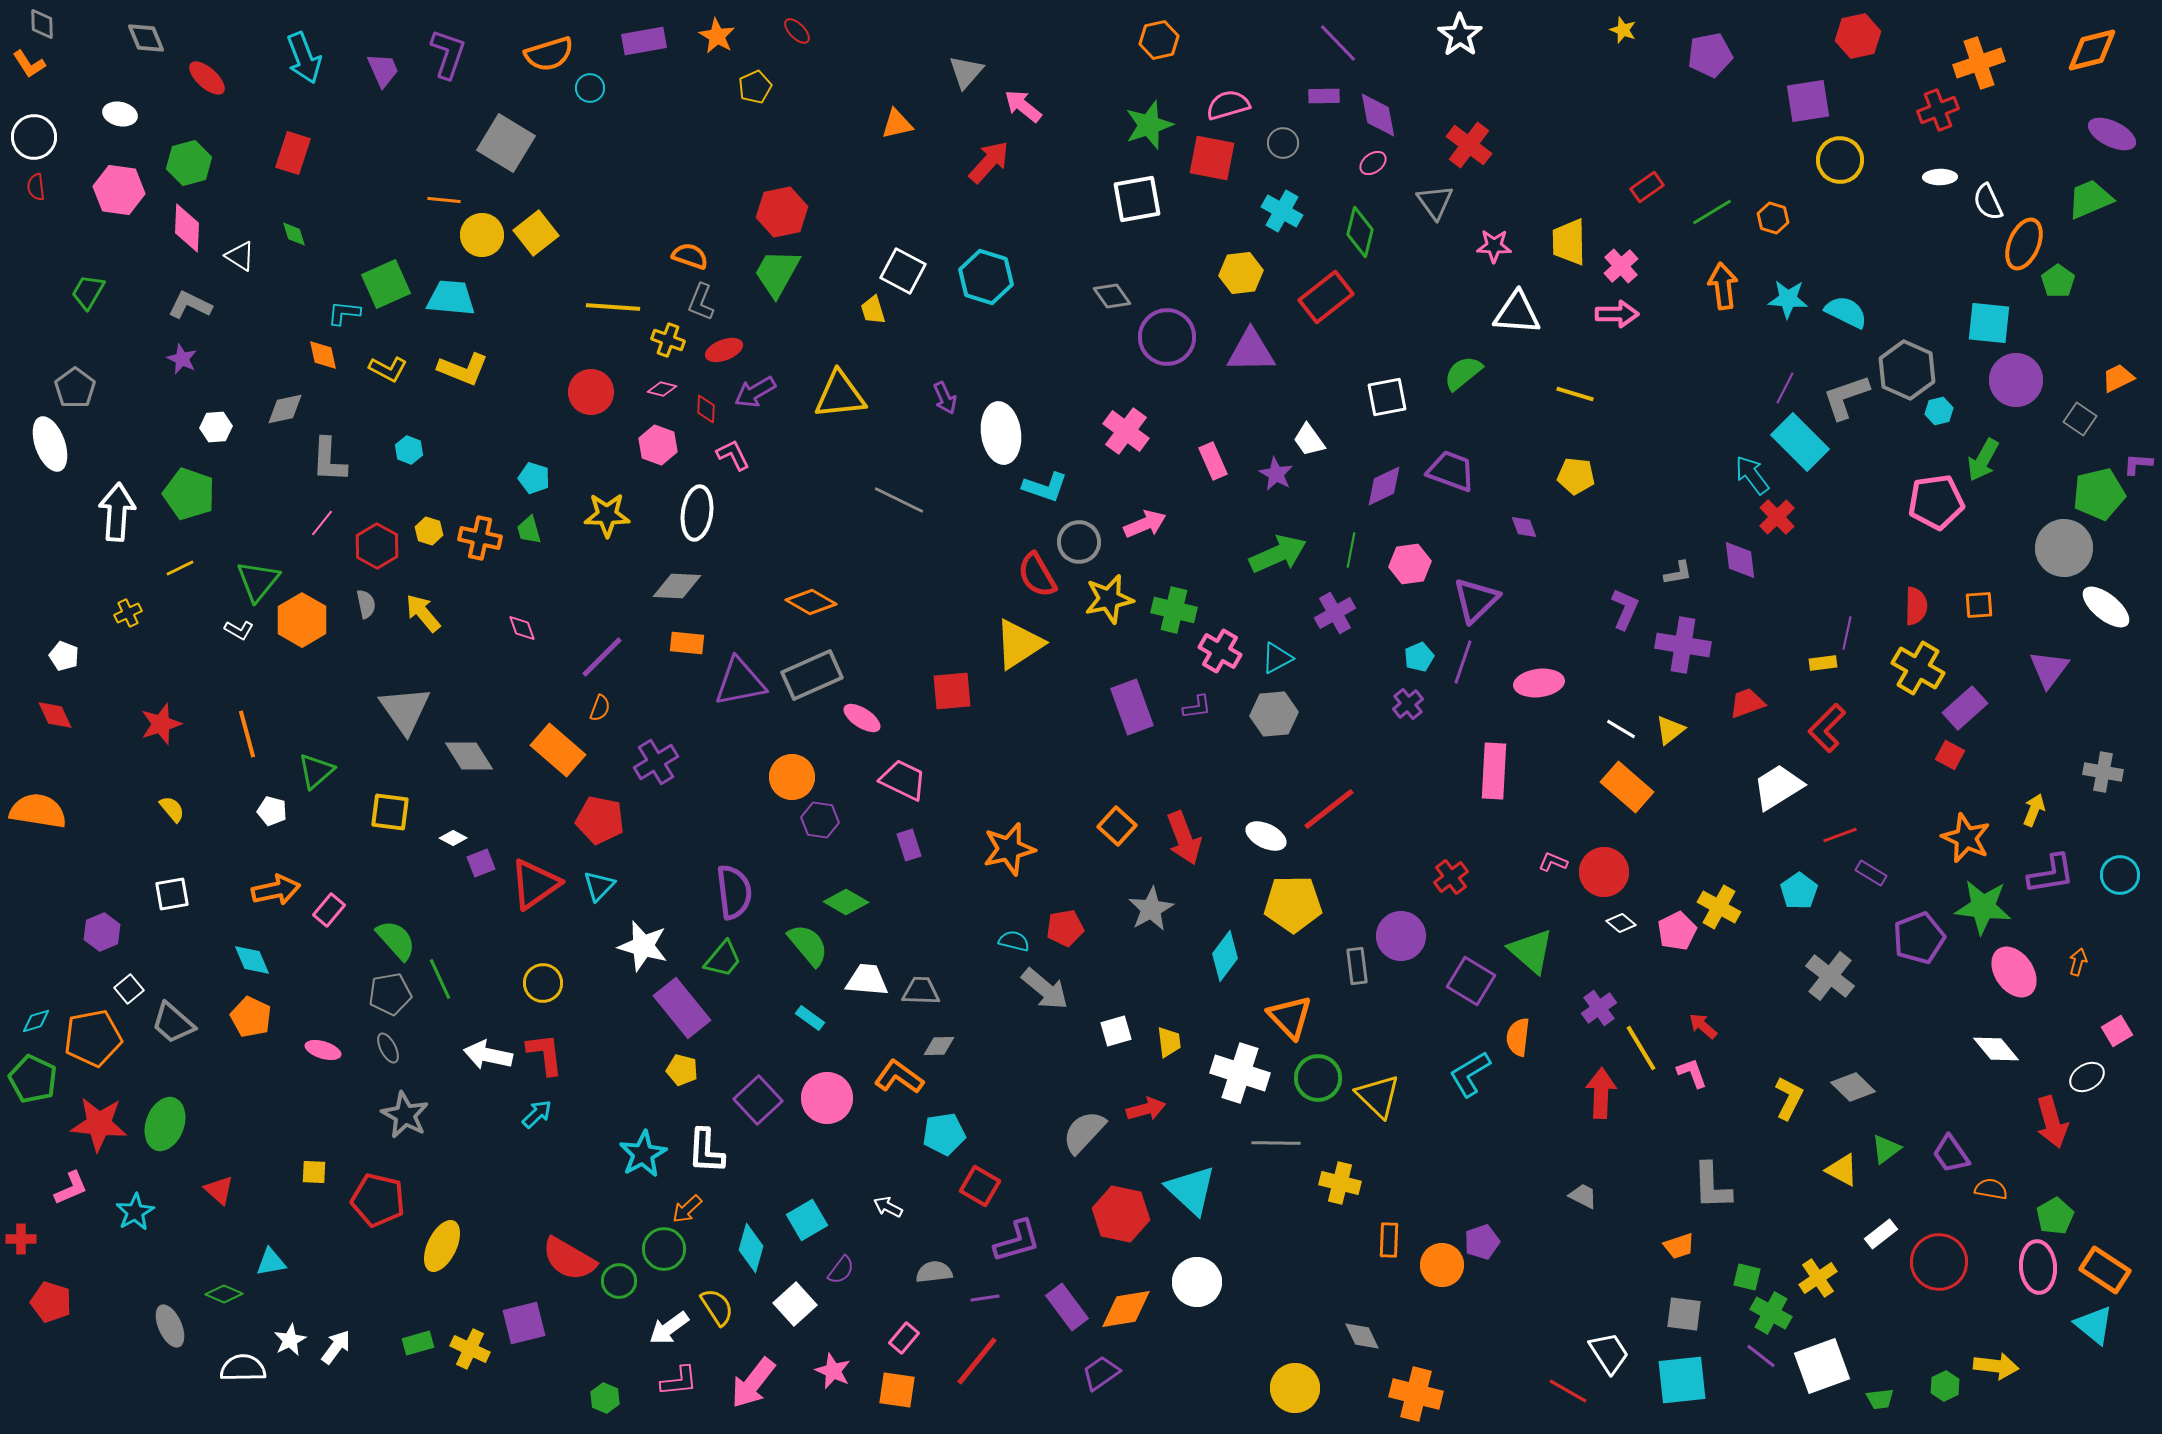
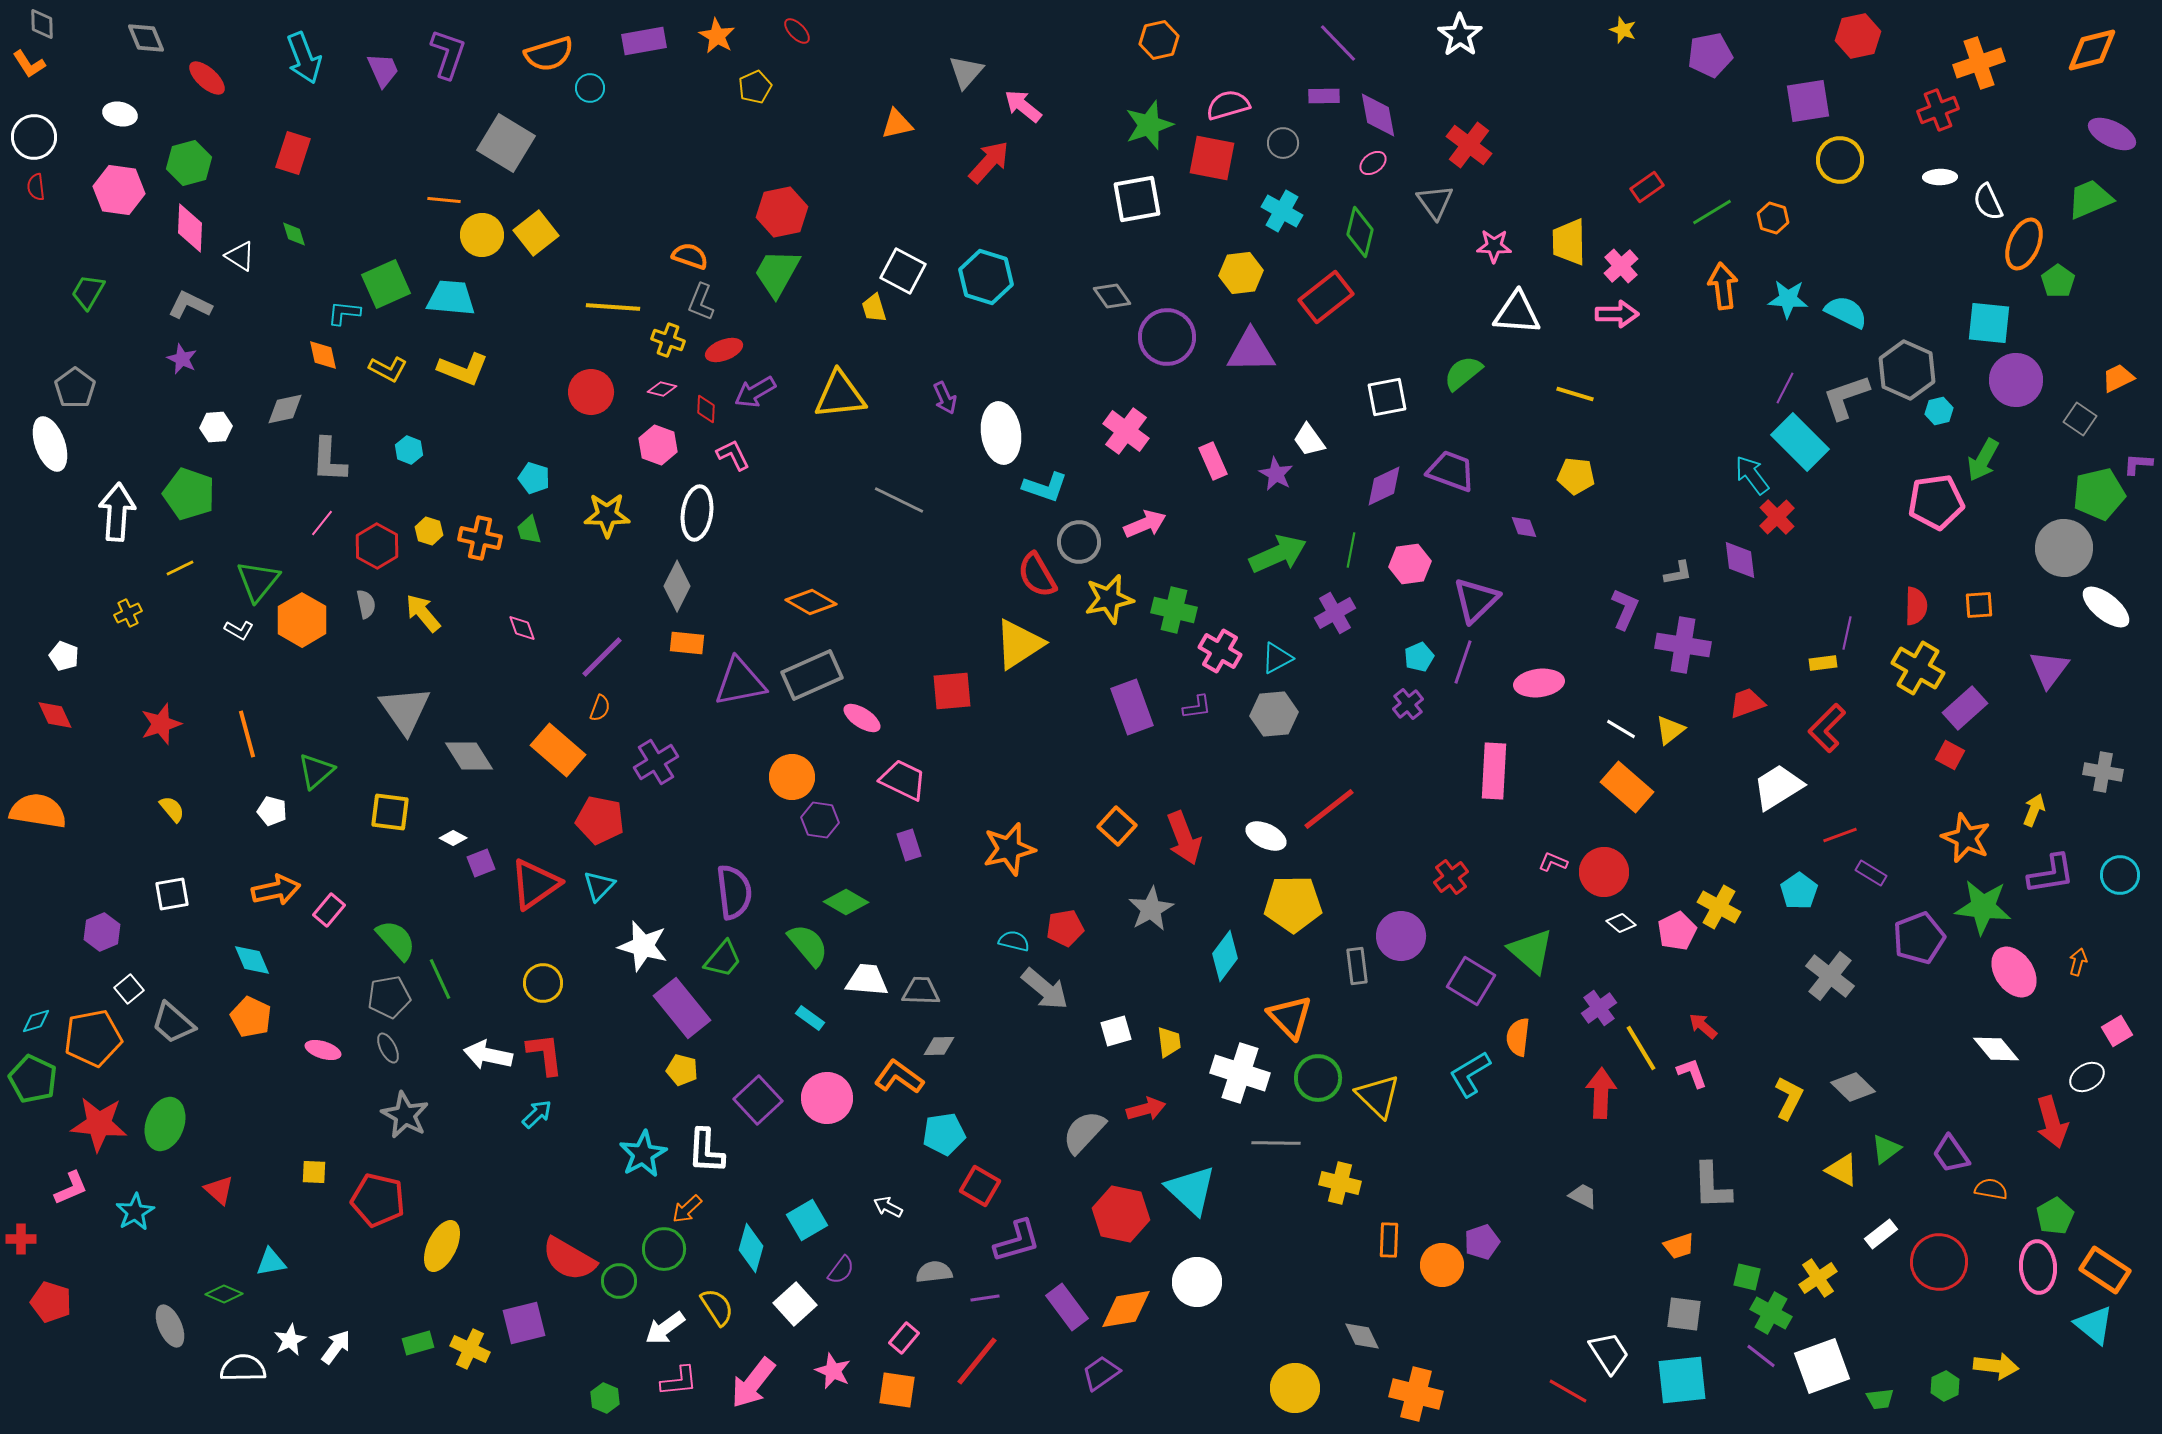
pink diamond at (187, 228): moved 3 px right
yellow trapezoid at (873, 310): moved 1 px right, 2 px up
gray diamond at (677, 586): rotated 66 degrees counterclockwise
gray pentagon at (390, 994): moved 1 px left, 3 px down
white arrow at (669, 1328): moved 4 px left
